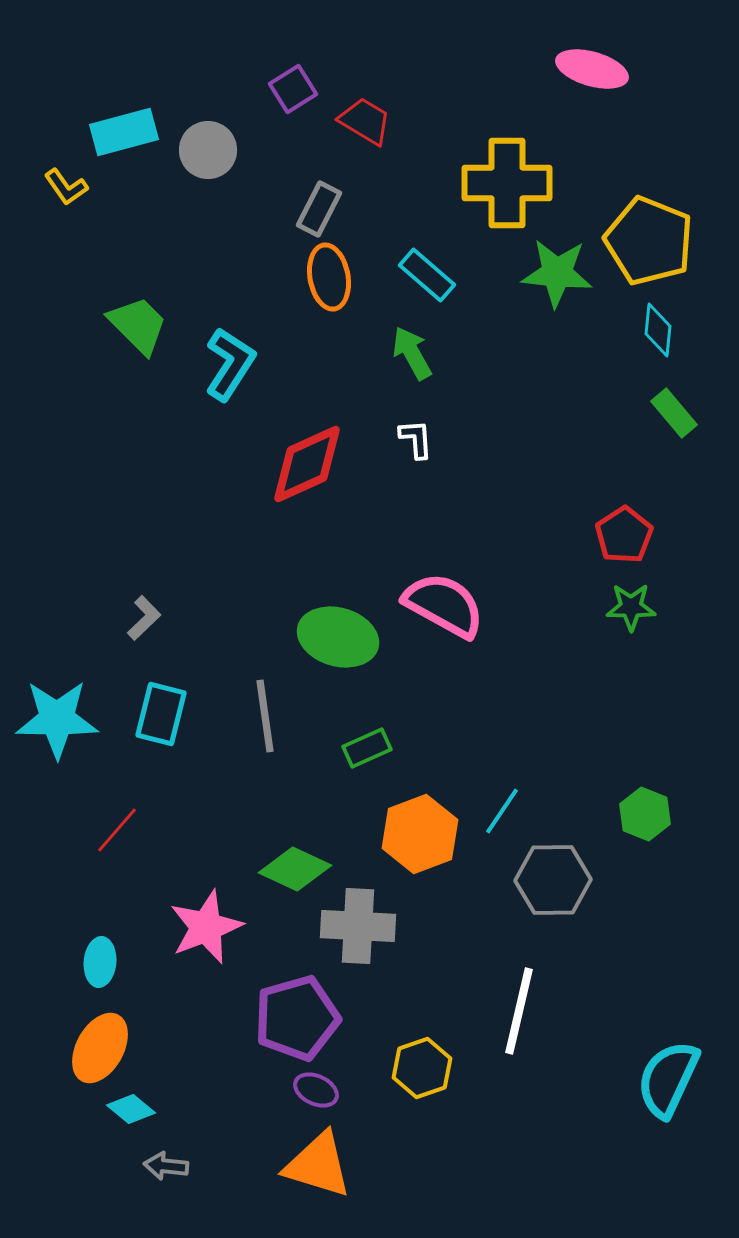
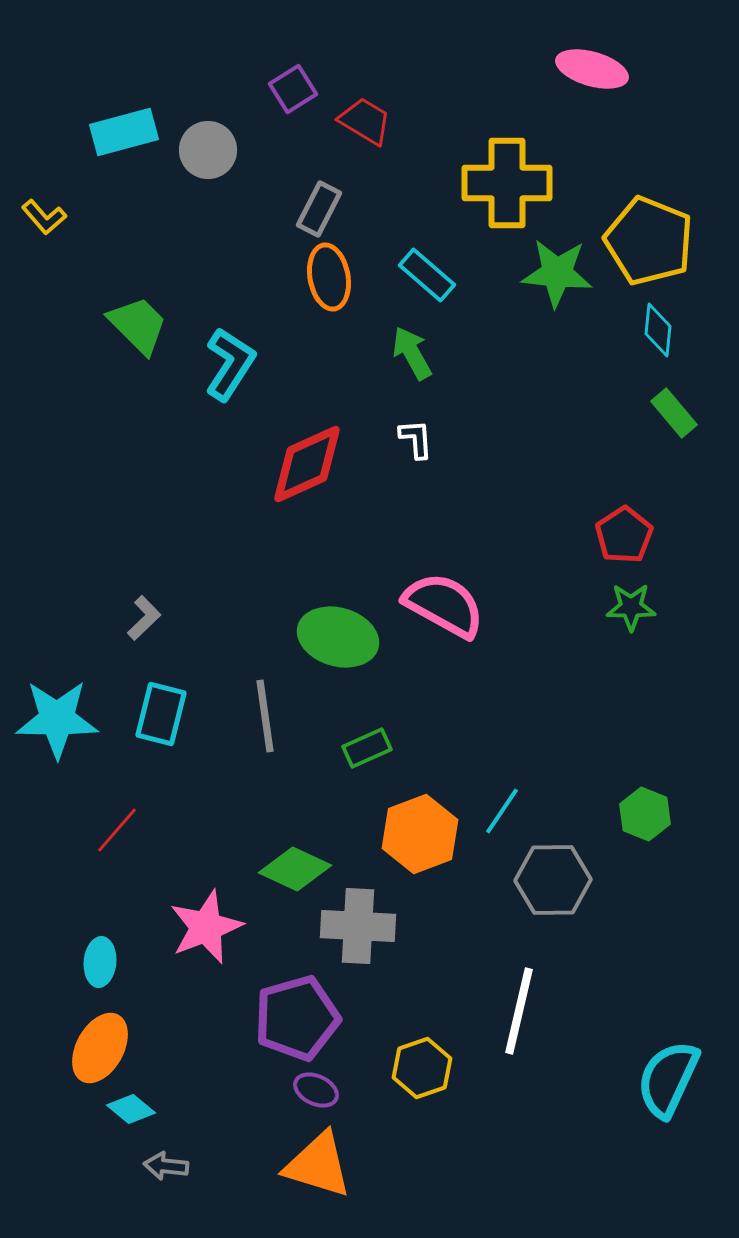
yellow L-shape at (66, 187): moved 22 px left, 30 px down; rotated 6 degrees counterclockwise
